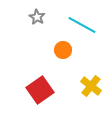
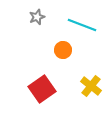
gray star: rotated 21 degrees clockwise
cyan line: rotated 8 degrees counterclockwise
red square: moved 2 px right, 1 px up
